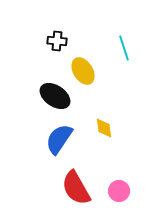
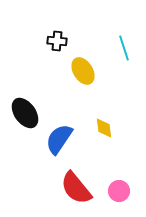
black ellipse: moved 30 px left, 17 px down; rotated 20 degrees clockwise
red semicircle: rotated 9 degrees counterclockwise
